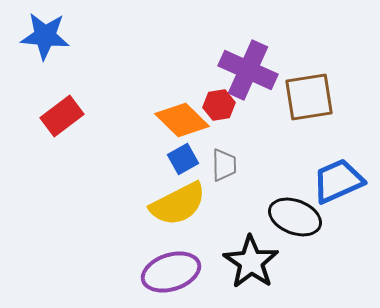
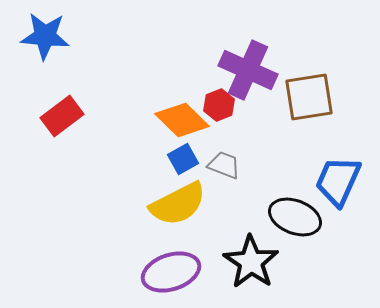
red hexagon: rotated 12 degrees counterclockwise
gray trapezoid: rotated 68 degrees counterclockwise
blue trapezoid: rotated 42 degrees counterclockwise
